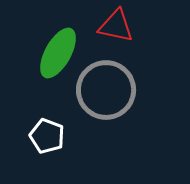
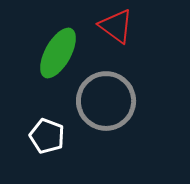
red triangle: rotated 24 degrees clockwise
gray circle: moved 11 px down
